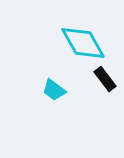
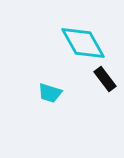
cyan trapezoid: moved 4 px left, 3 px down; rotated 20 degrees counterclockwise
